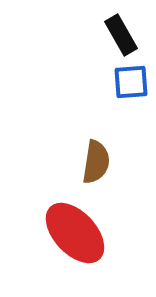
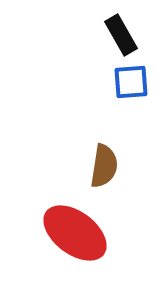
brown semicircle: moved 8 px right, 4 px down
red ellipse: rotated 10 degrees counterclockwise
